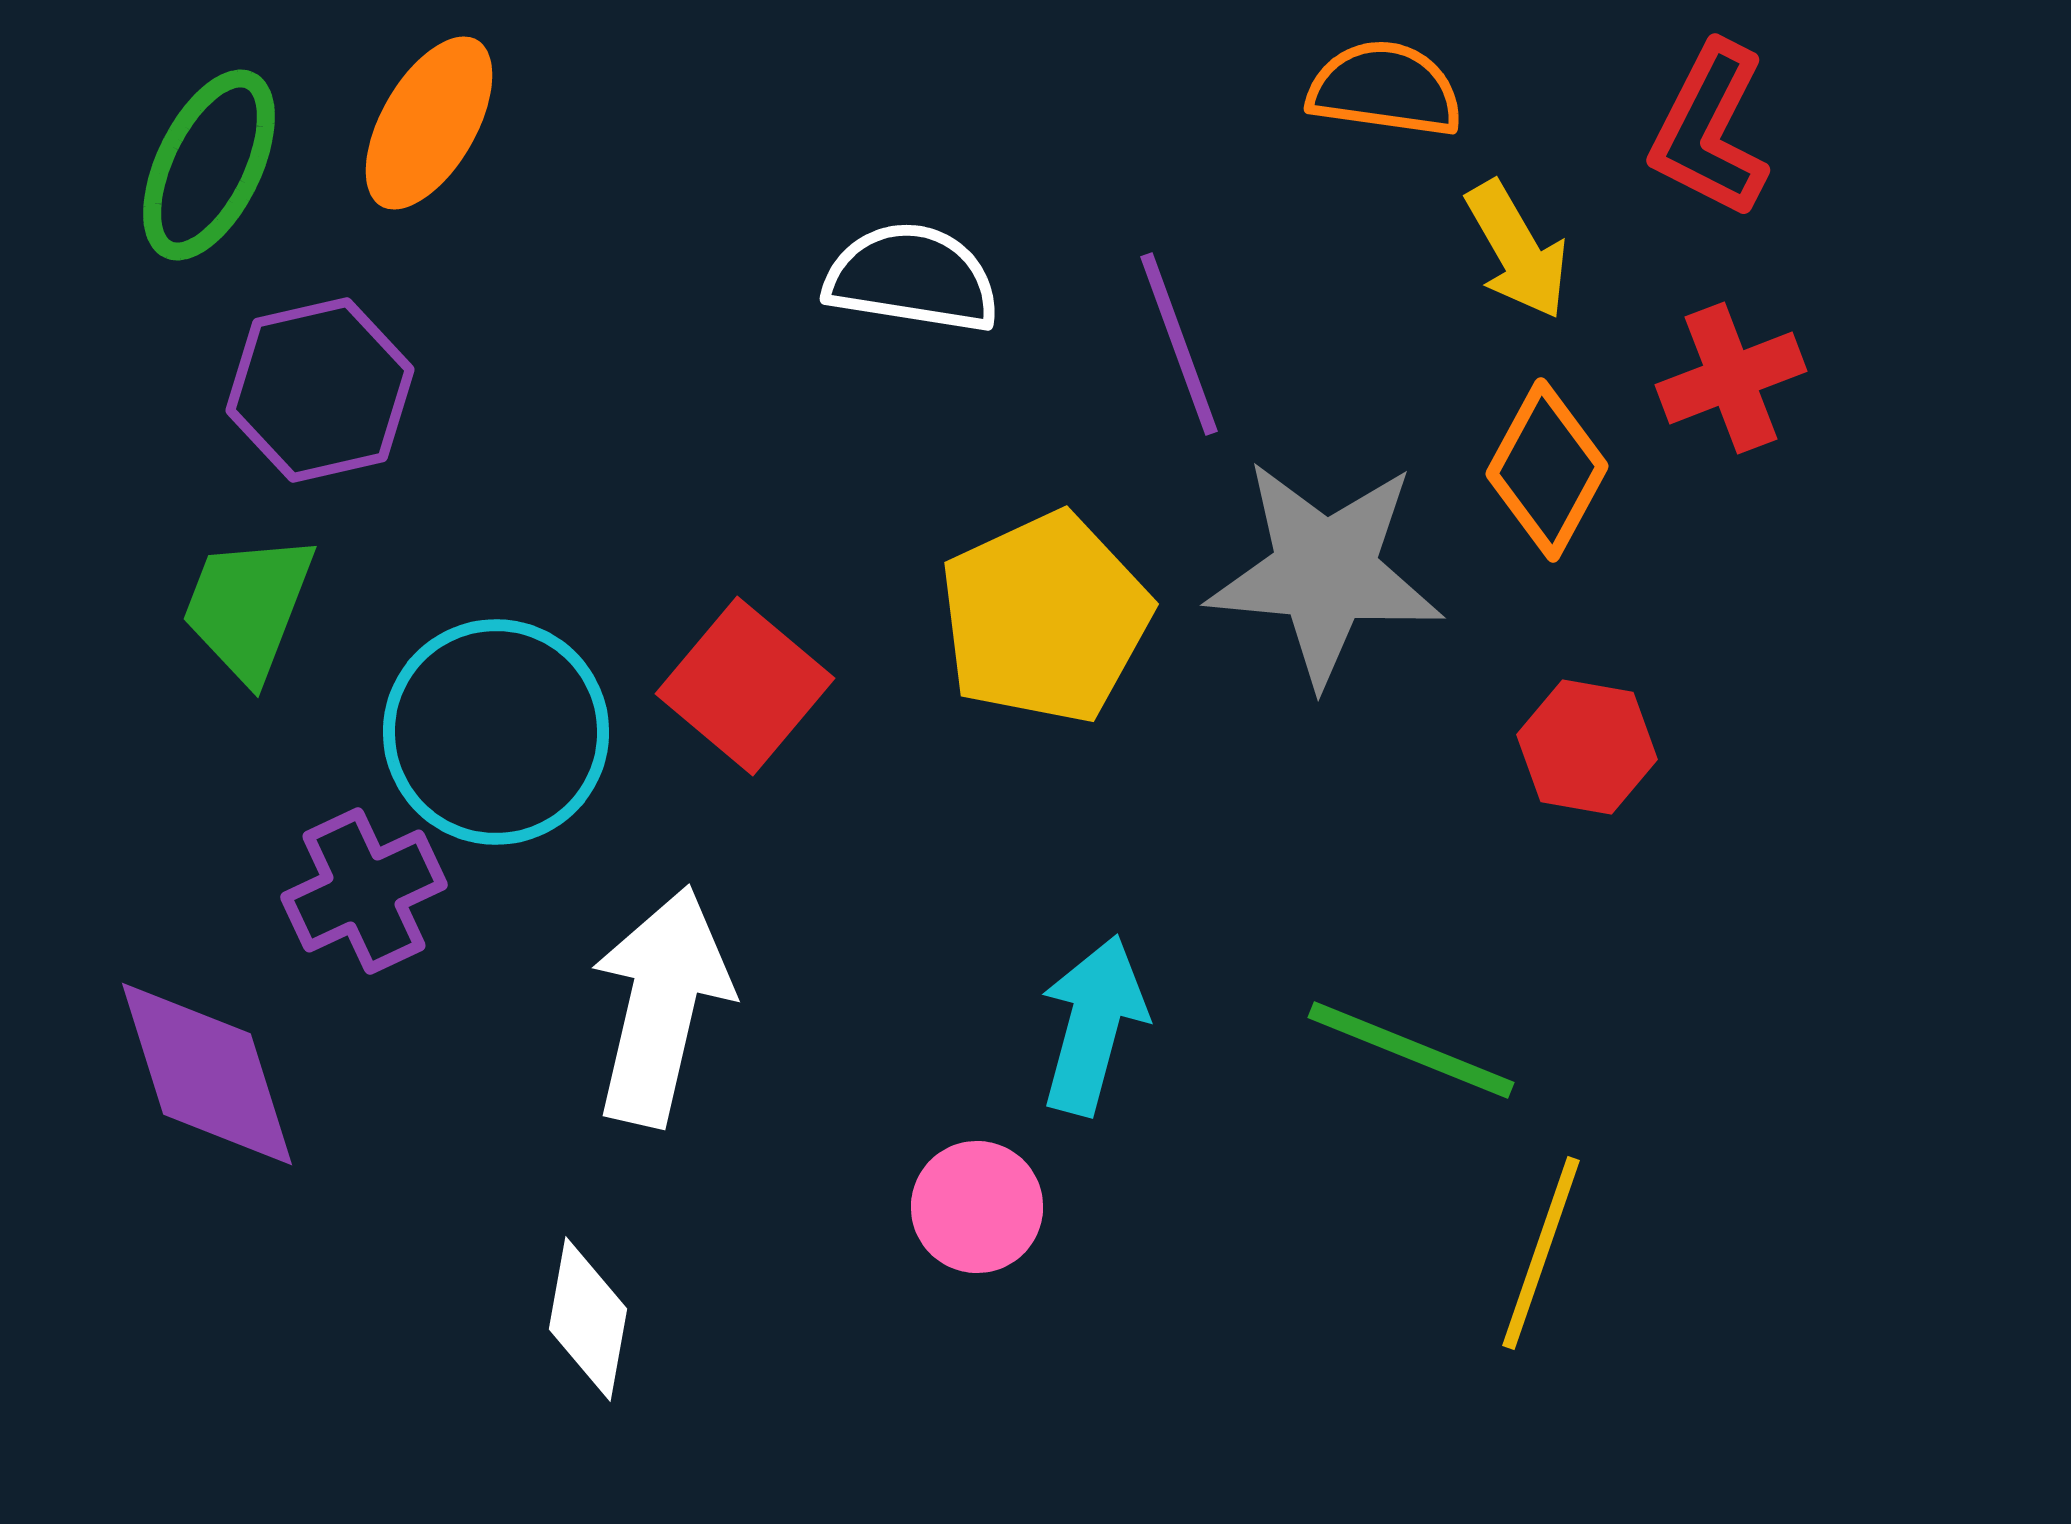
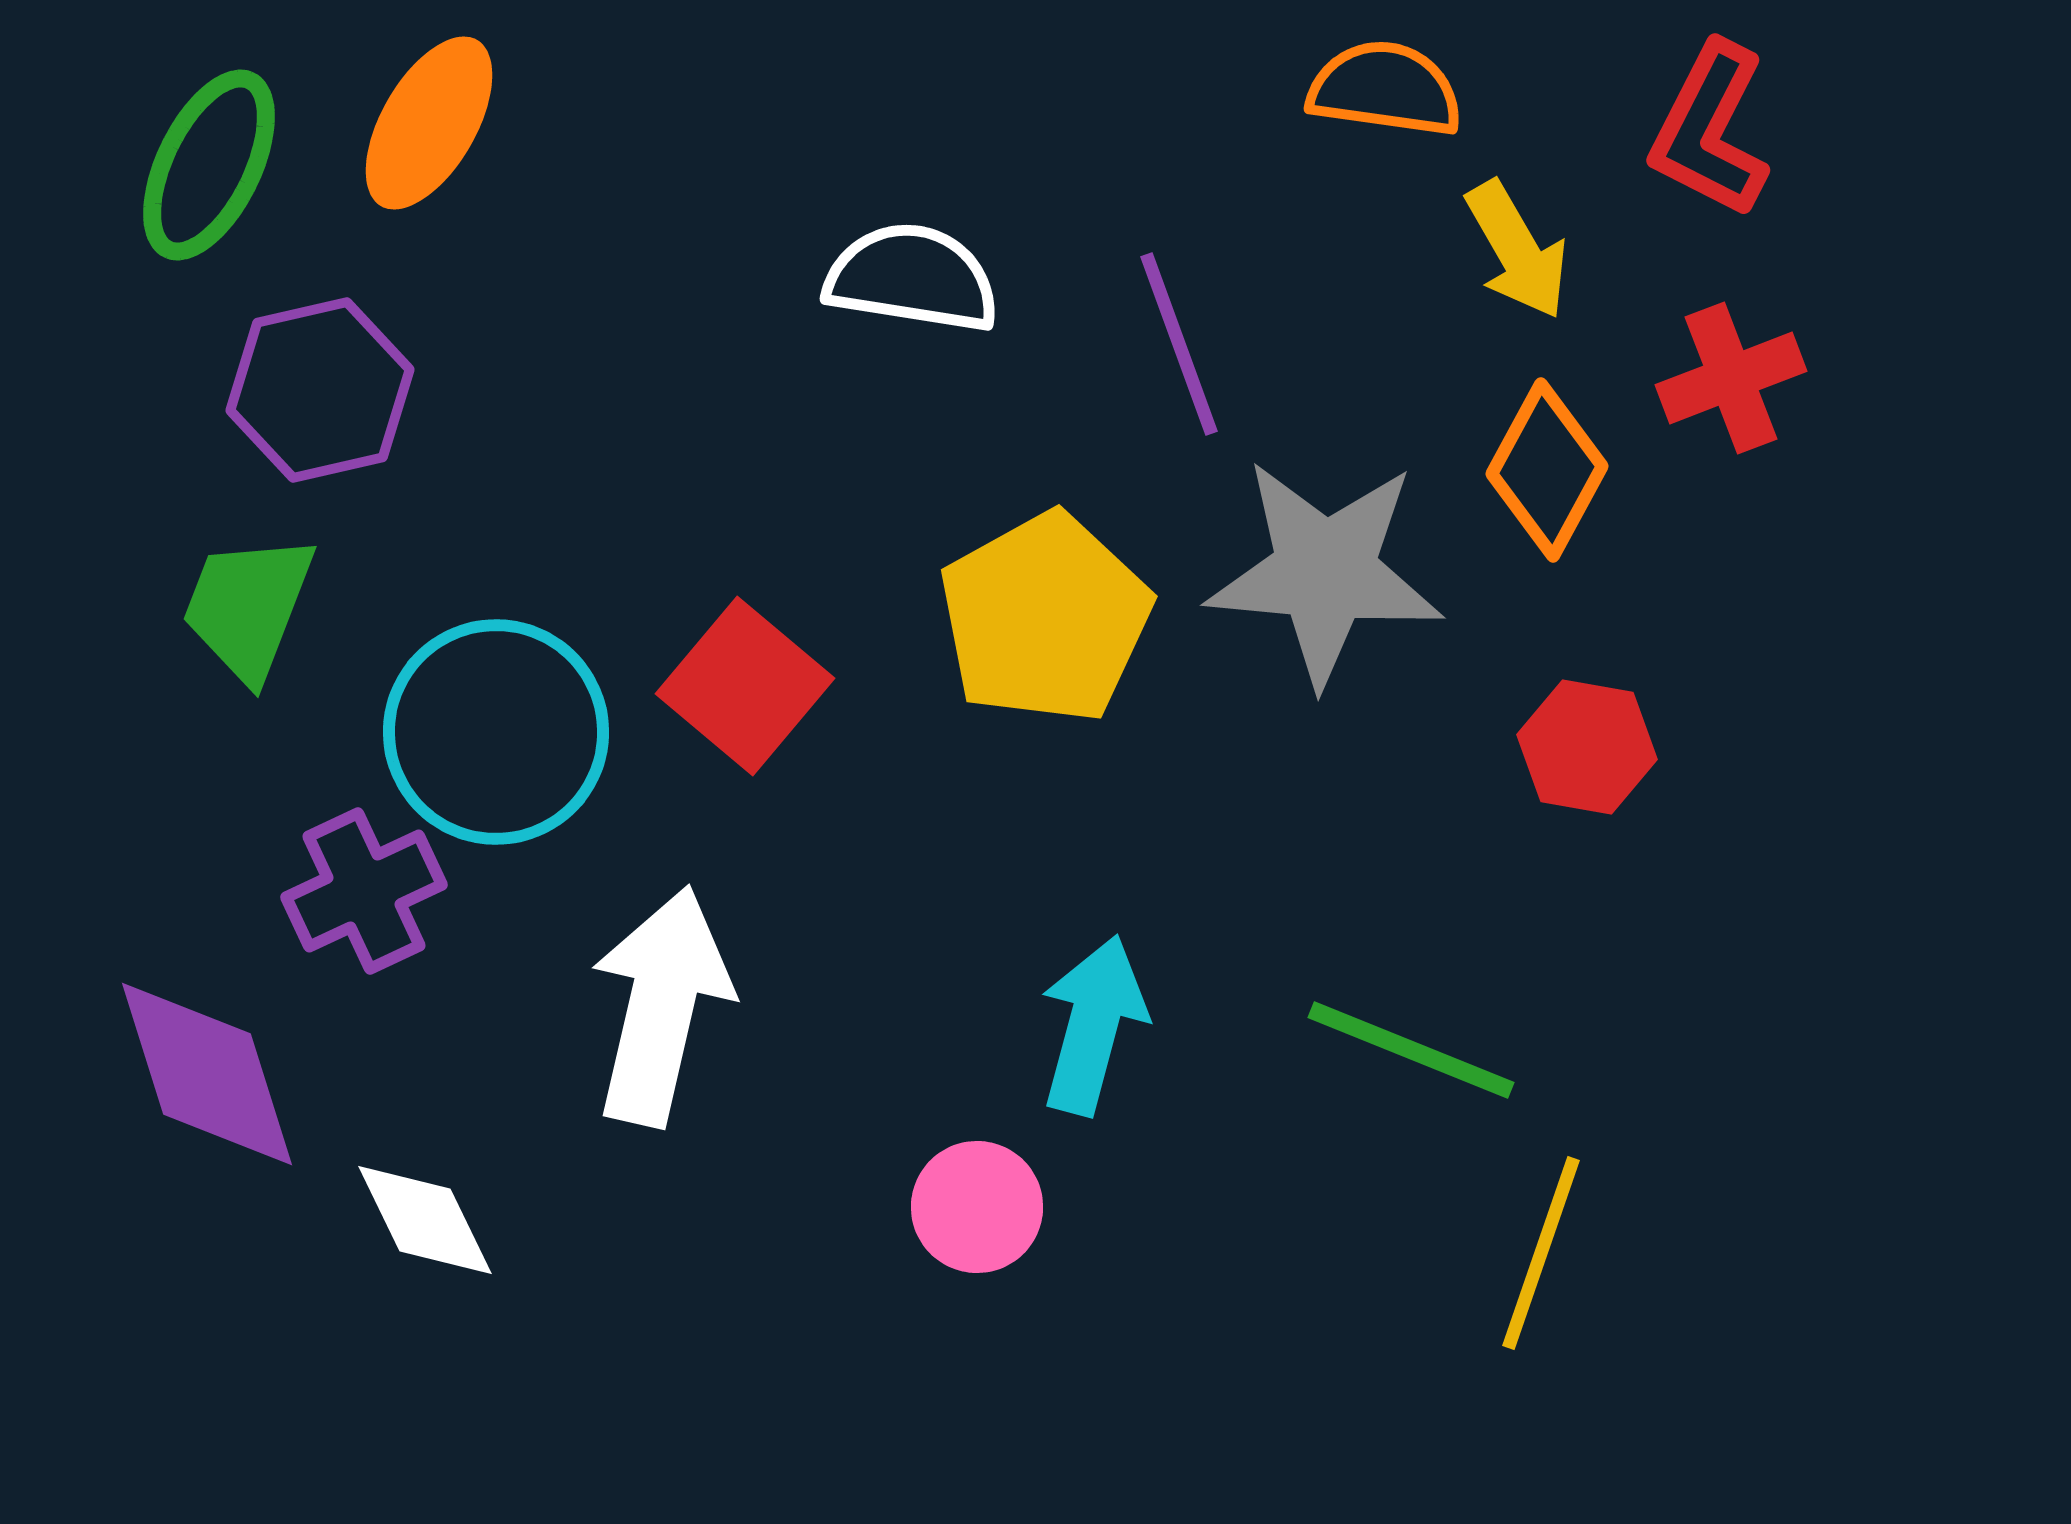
yellow pentagon: rotated 4 degrees counterclockwise
white diamond: moved 163 px left, 99 px up; rotated 36 degrees counterclockwise
